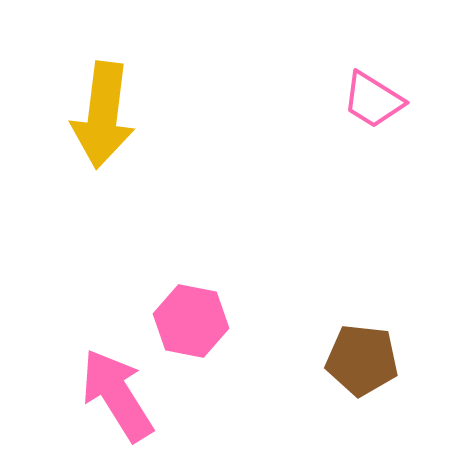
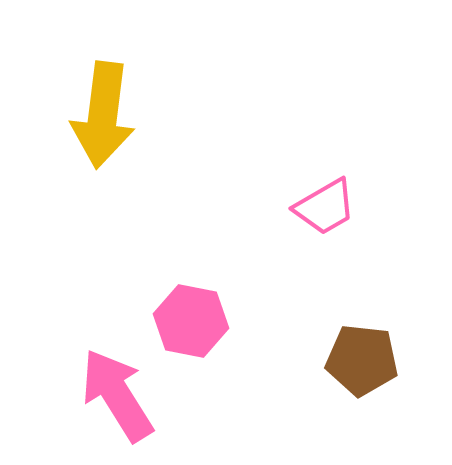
pink trapezoid: moved 48 px left, 107 px down; rotated 62 degrees counterclockwise
